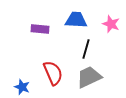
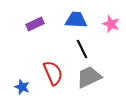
purple rectangle: moved 5 px left, 5 px up; rotated 30 degrees counterclockwise
black line: moved 4 px left; rotated 42 degrees counterclockwise
